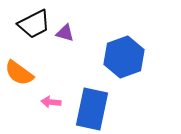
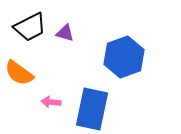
black trapezoid: moved 4 px left, 3 px down
